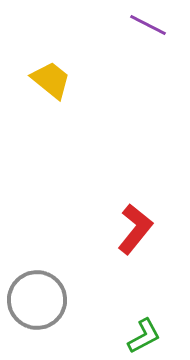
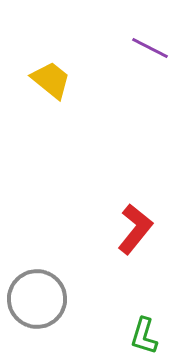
purple line: moved 2 px right, 23 px down
gray circle: moved 1 px up
green L-shape: rotated 135 degrees clockwise
